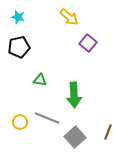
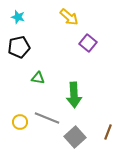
green triangle: moved 2 px left, 2 px up
